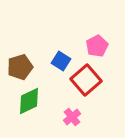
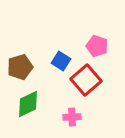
pink pentagon: rotated 25 degrees counterclockwise
green diamond: moved 1 px left, 3 px down
pink cross: rotated 36 degrees clockwise
